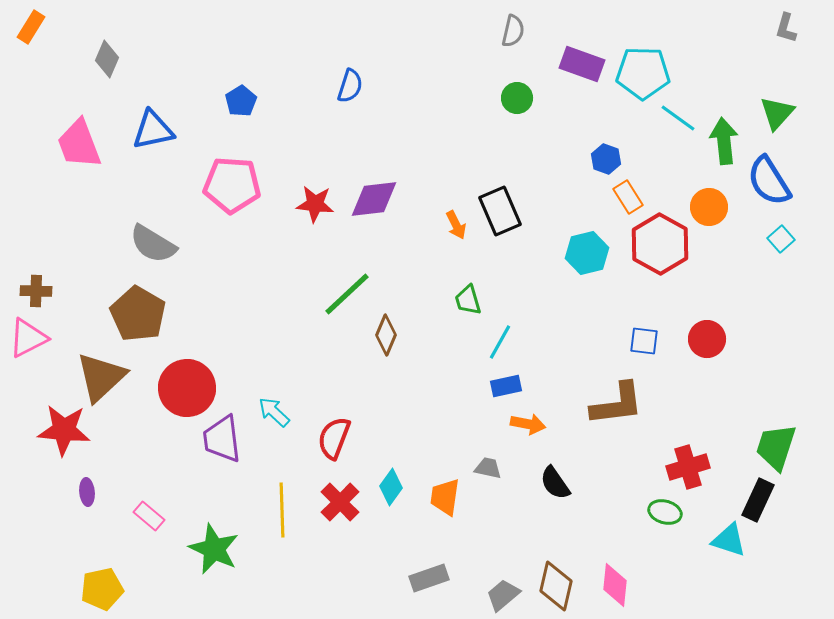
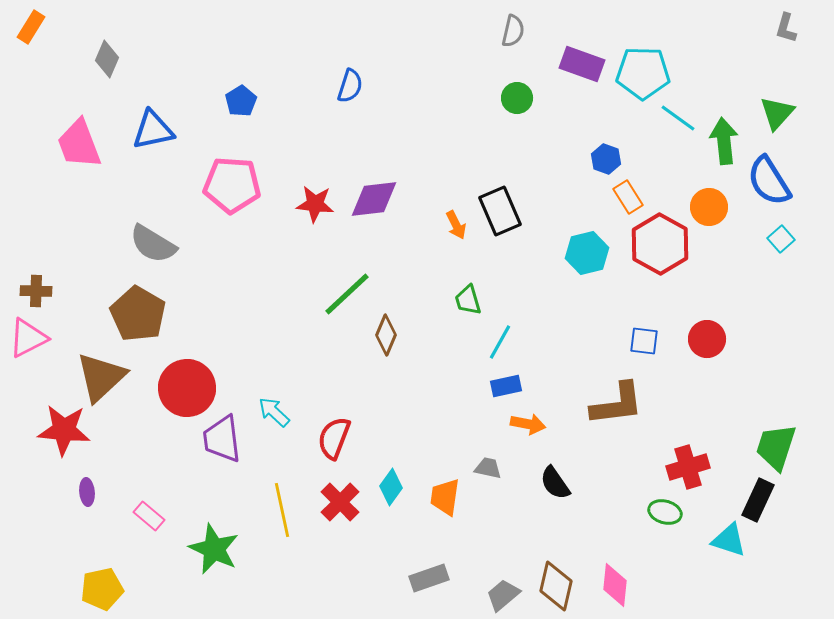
yellow line at (282, 510): rotated 10 degrees counterclockwise
